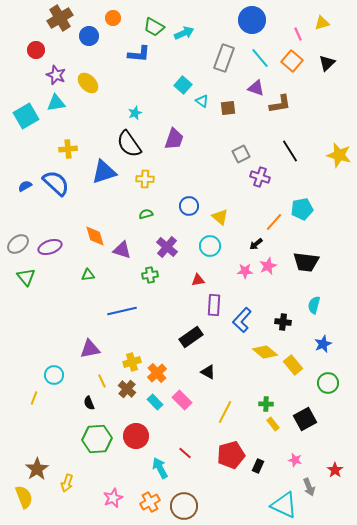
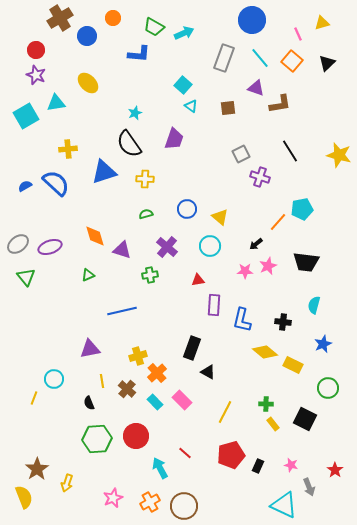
blue circle at (89, 36): moved 2 px left
purple star at (56, 75): moved 20 px left
cyan triangle at (202, 101): moved 11 px left, 5 px down
blue circle at (189, 206): moved 2 px left, 3 px down
orange line at (274, 222): moved 4 px right
green triangle at (88, 275): rotated 16 degrees counterclockwise
blue L-shape at (242, 320): rotated 30 degrees counterclockwise
black rectangle at (191, 337): moved 1 px right, 11 px down; rotated 35 degrees counterclockwise
yellow cross at (132, 362): moved 6 px right, 6 px up
yellow rectangle at (293, 365): rotated 24 degrees counterclockwise
cyan circle at (54, 375): moved 4 px down
yellow line at (102, 381): rotated 16 degrees clockwise
green circle at (328, 383): moved 5 px down
black square at (305, 419): rotated 35 degrees counterclockwise
pink star at (295, 460): moved 4 px left, 5 px down
